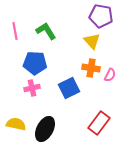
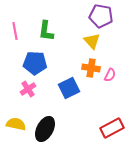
green L-shape: rotated 140 degrees counterclockwise
pink cross: moved 4 px left, 1 px down; rotated 21 degrees counterclockwise
red rectangle: moved 13 px right, 5 px down; rotated 25 degrees clockwise
